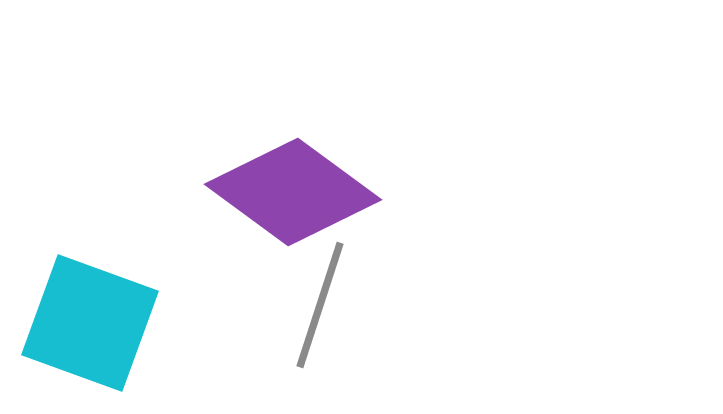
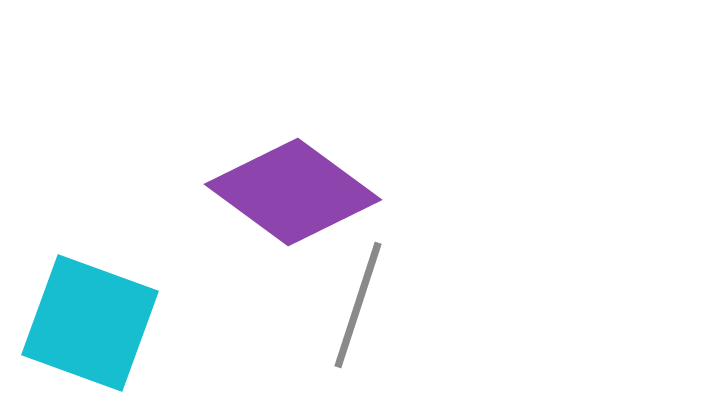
gray line: moved 38 px right
